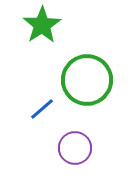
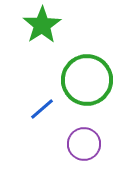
purple circle: moved 9 px right, 4 px up
